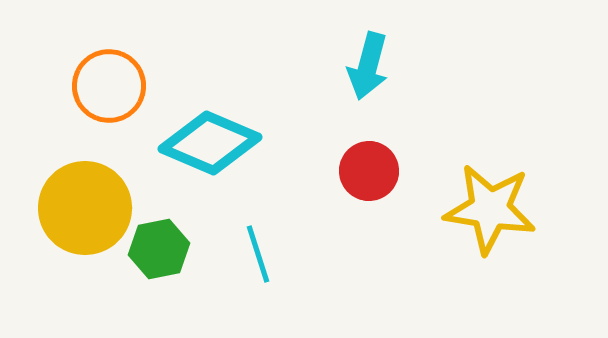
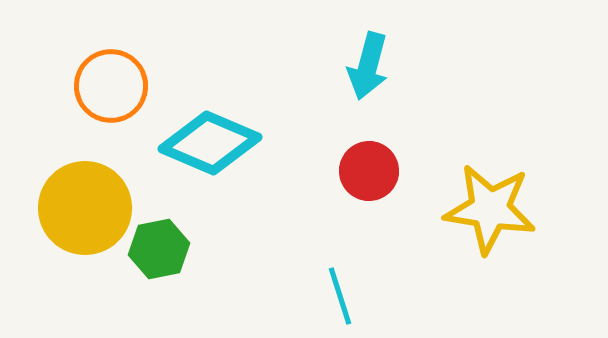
orange circle: moved 2 px right
cyan line: moved 82 px right, 42 px down
